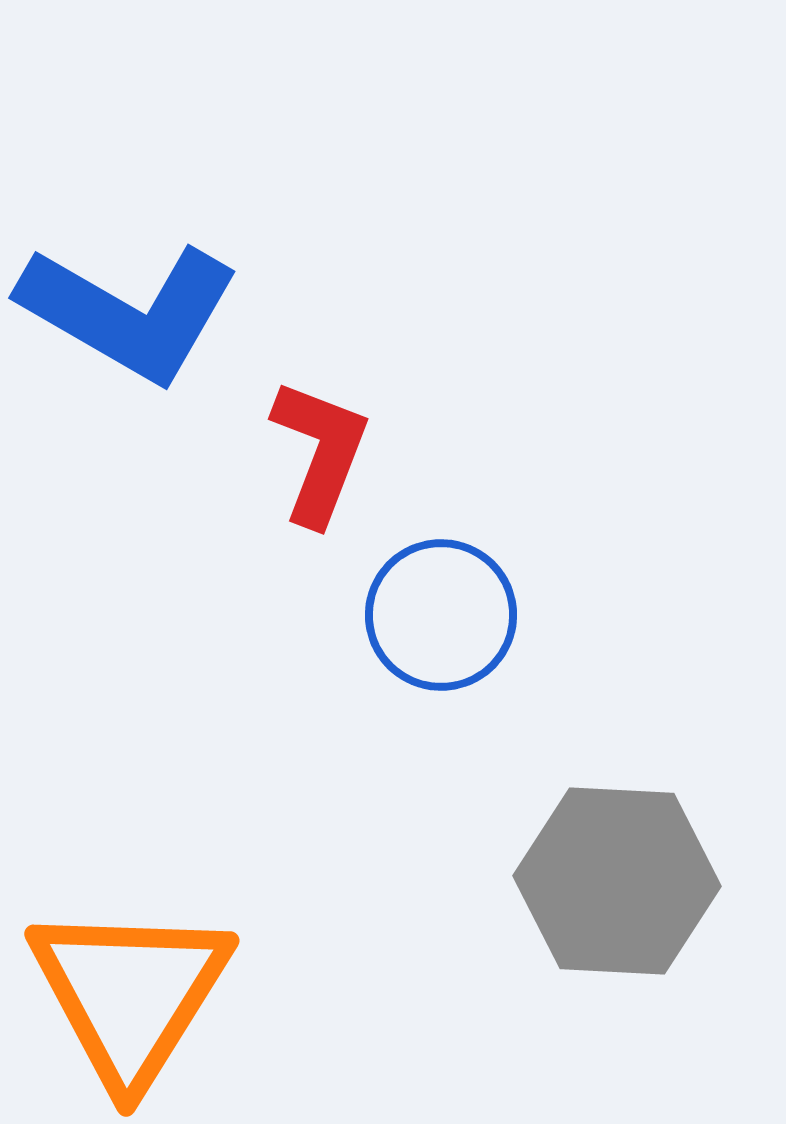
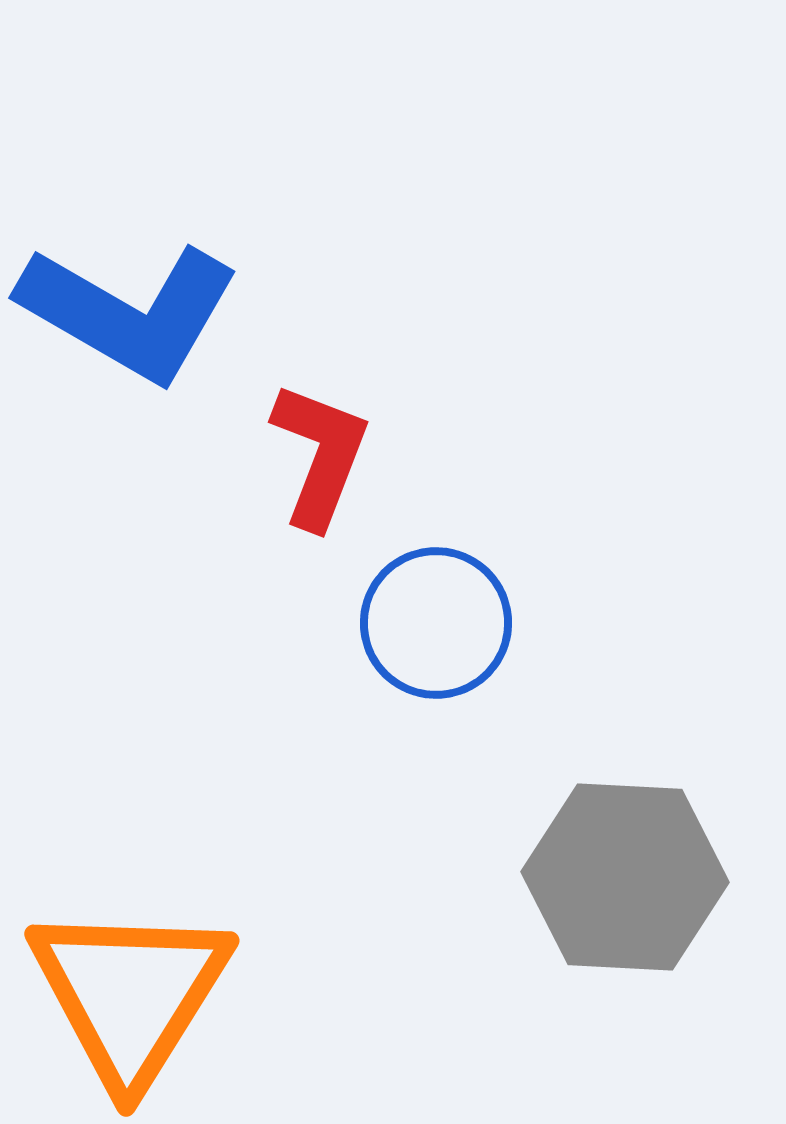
red L-shape: moved 3 px down
blue circle: moved 5 px left, 8 px down
gray hexagon: moved 8 px right, 4 px up
